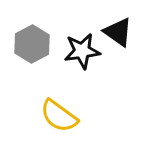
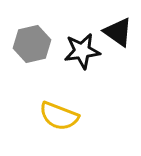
gray hexagon: rotated 15 degrees clockwise
yellow semicircle: rotated 15 degrees counterclockwise
